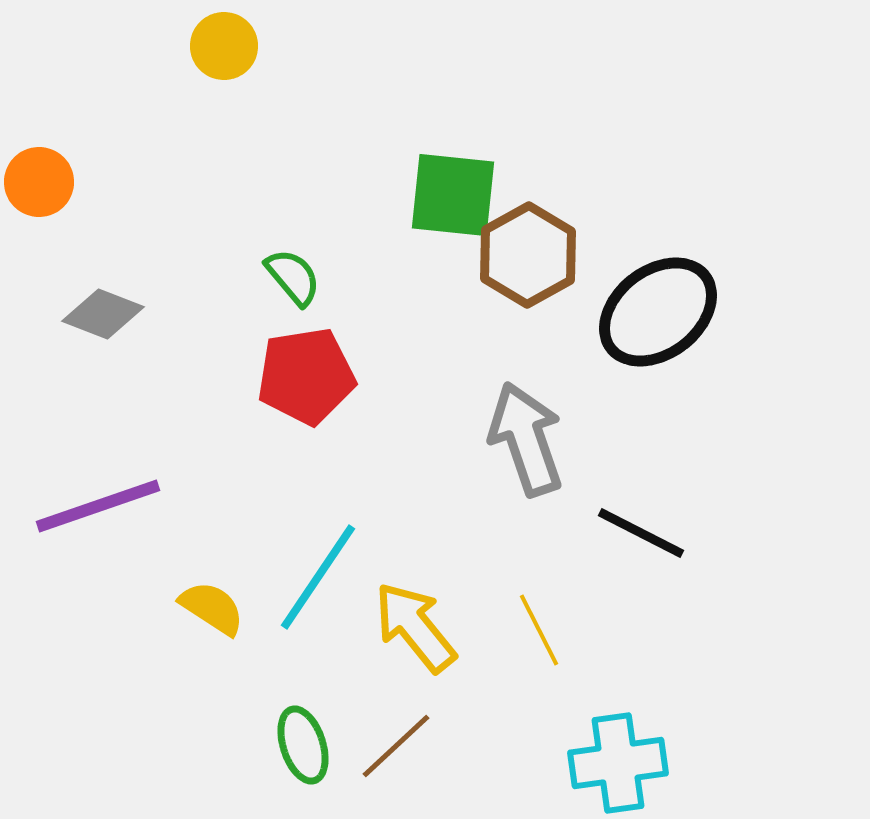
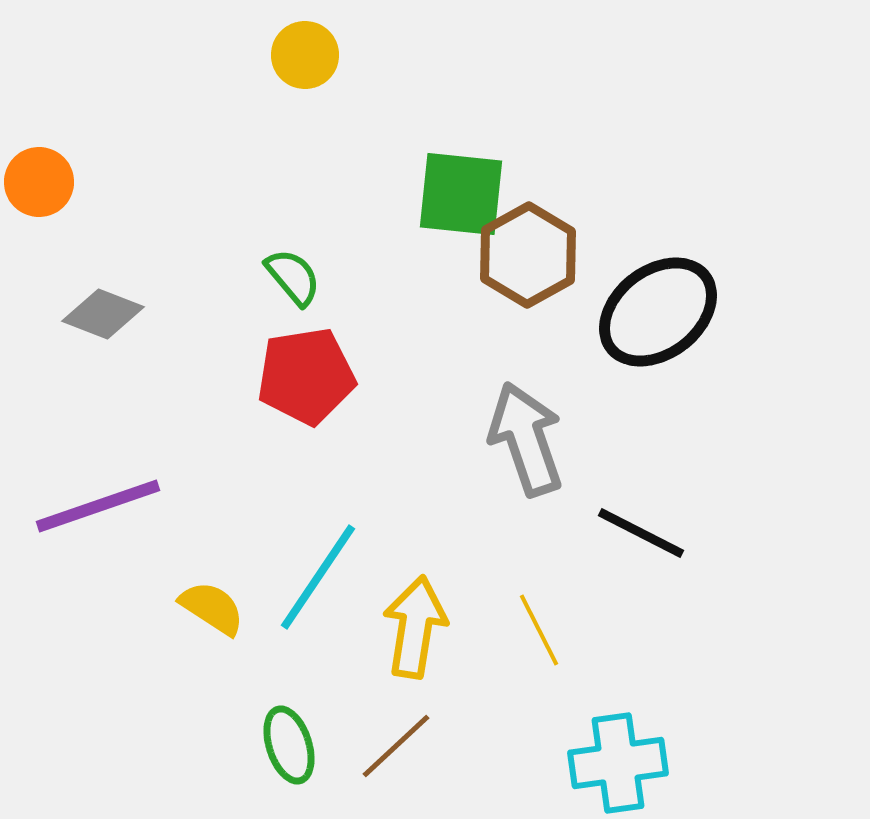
yellow circle: moved 81 px right, 9 px down
green square: moved 8 px right, 1 px up
yellow arrow: rotated 48 degrees clockwise
green ellipse: moved 14 px left
